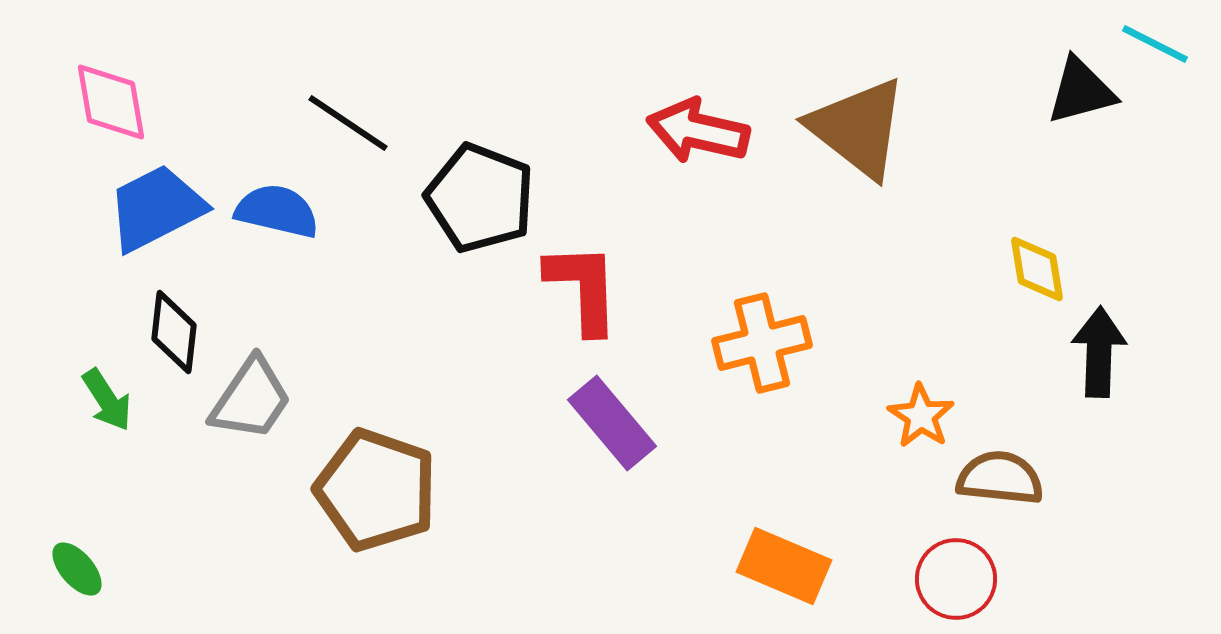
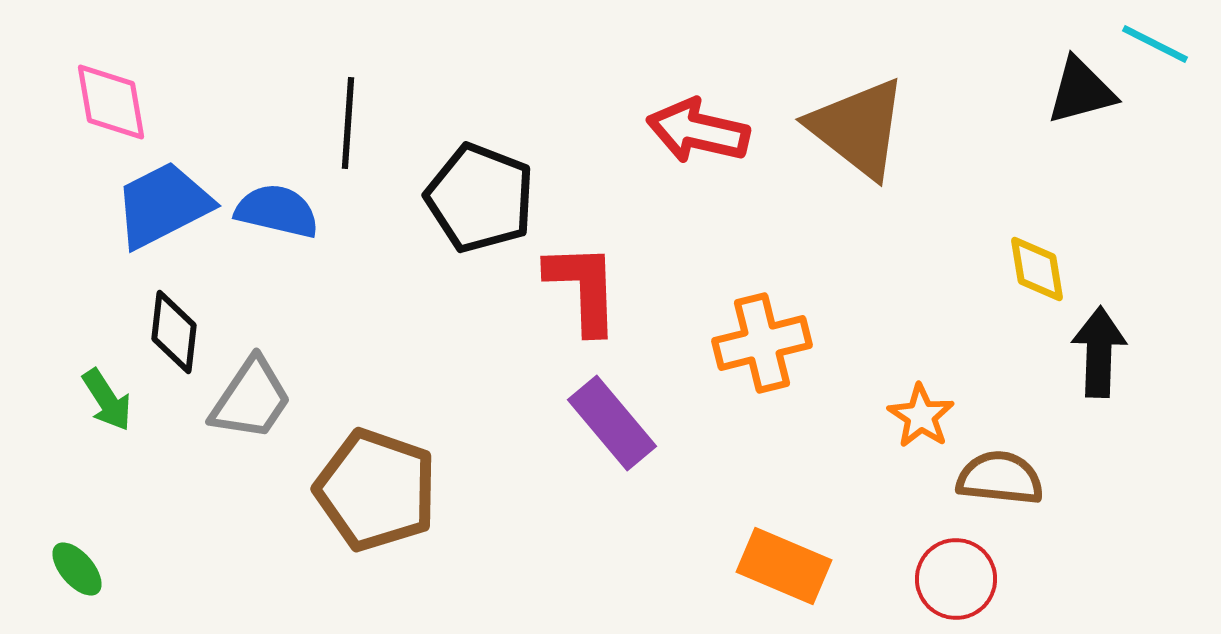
black line: rotated 60 degrees clockwise
blue trapezoid: moved 7 px right, 3 px up
